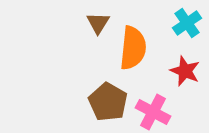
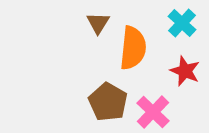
cyan cross: moved 5 px left; rotated 12 degrees counterclockwise
pink cross: rotated 16 degrees clockwise
